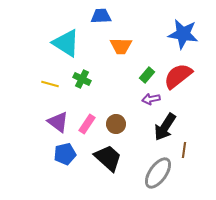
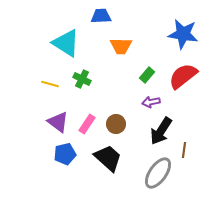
red semicircle: moved 5 px right
purple arrow: moved 3 px down
black arrow: moved 4 px left, 4 px down
